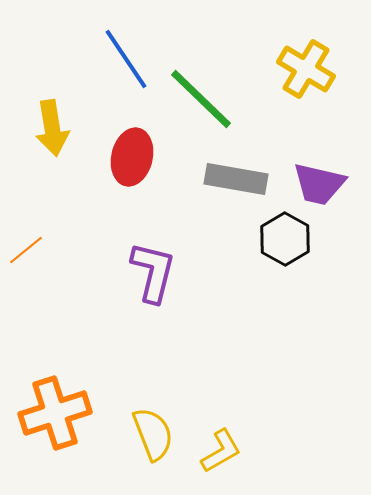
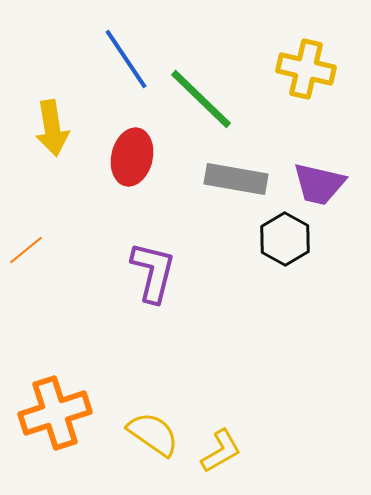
yellow cross: rotated 18 degrees counterclockwise
yellow semicircle: rotated 34 degrees counterclockwise
